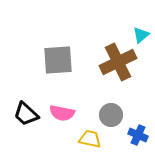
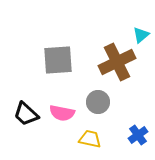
brown cross: moved 1 px left
gray circle: moved 13 px left, 13 px up
blue cross: rotated 30 degrees clockwise
